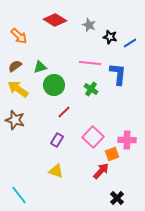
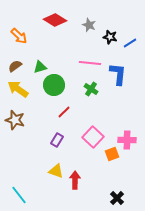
red arrow: moved 26 px left, 9 px down; rotated 42 degrees counterclockwise
